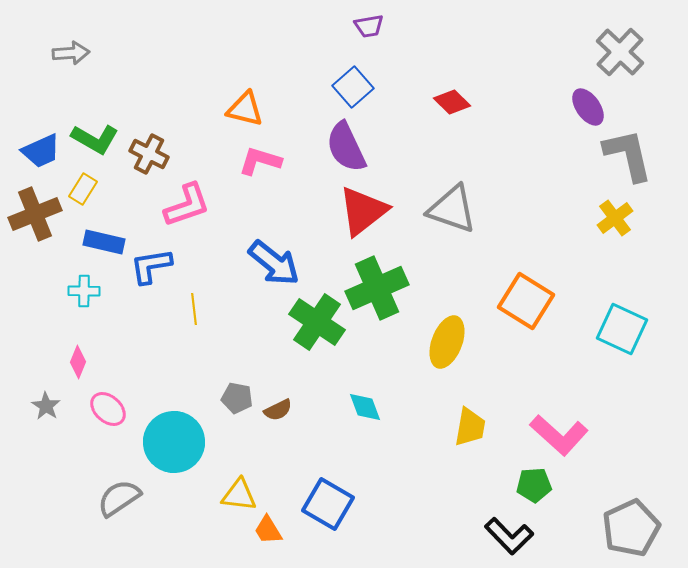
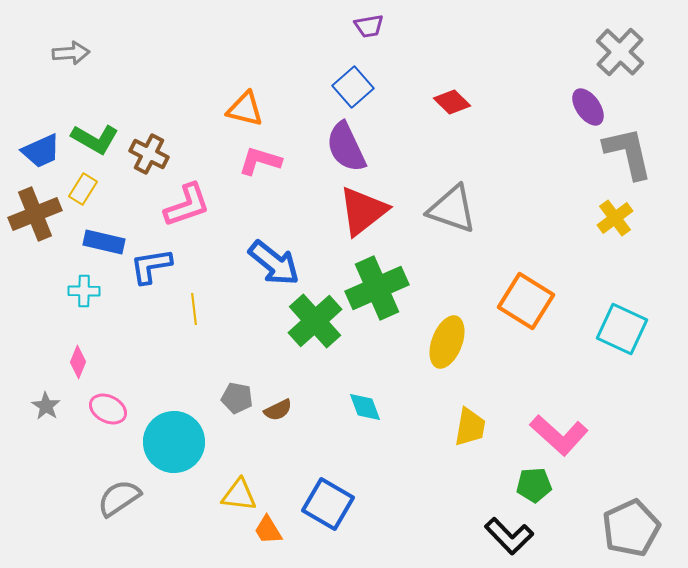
gray L-shape at (628, 155): moved 2 px up
green cross at (317, 322): moved 2 px left, 1 px up; rotated 14 degrees clockwise
pink ellipse at (108, 409): rotated 15 degrees counterclockwise
